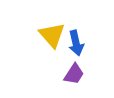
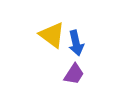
yellow triangle: rotated 12 degrees counterclockwise
